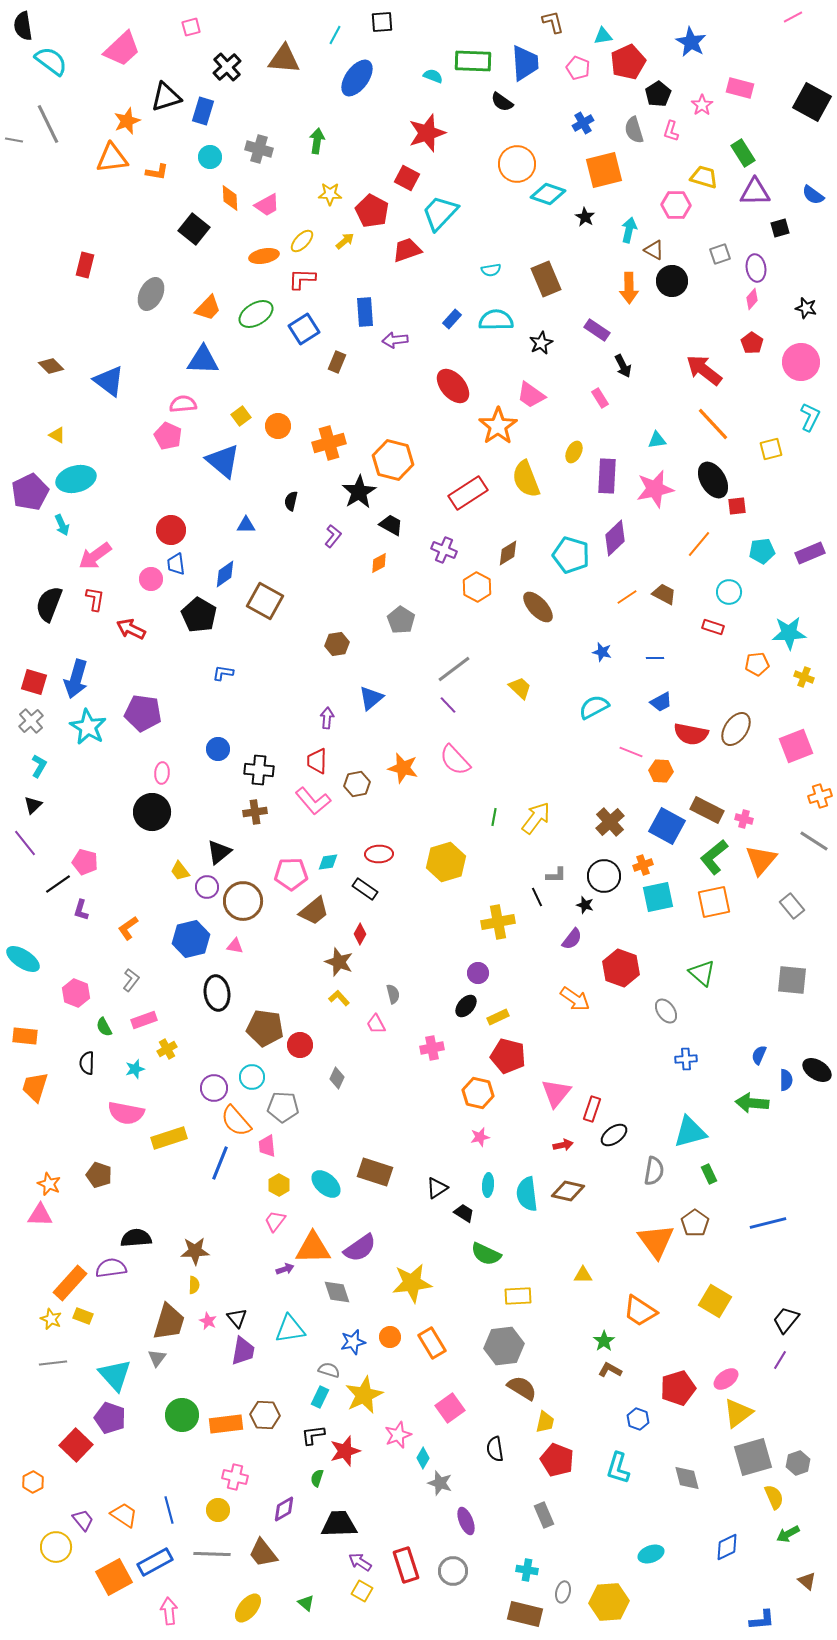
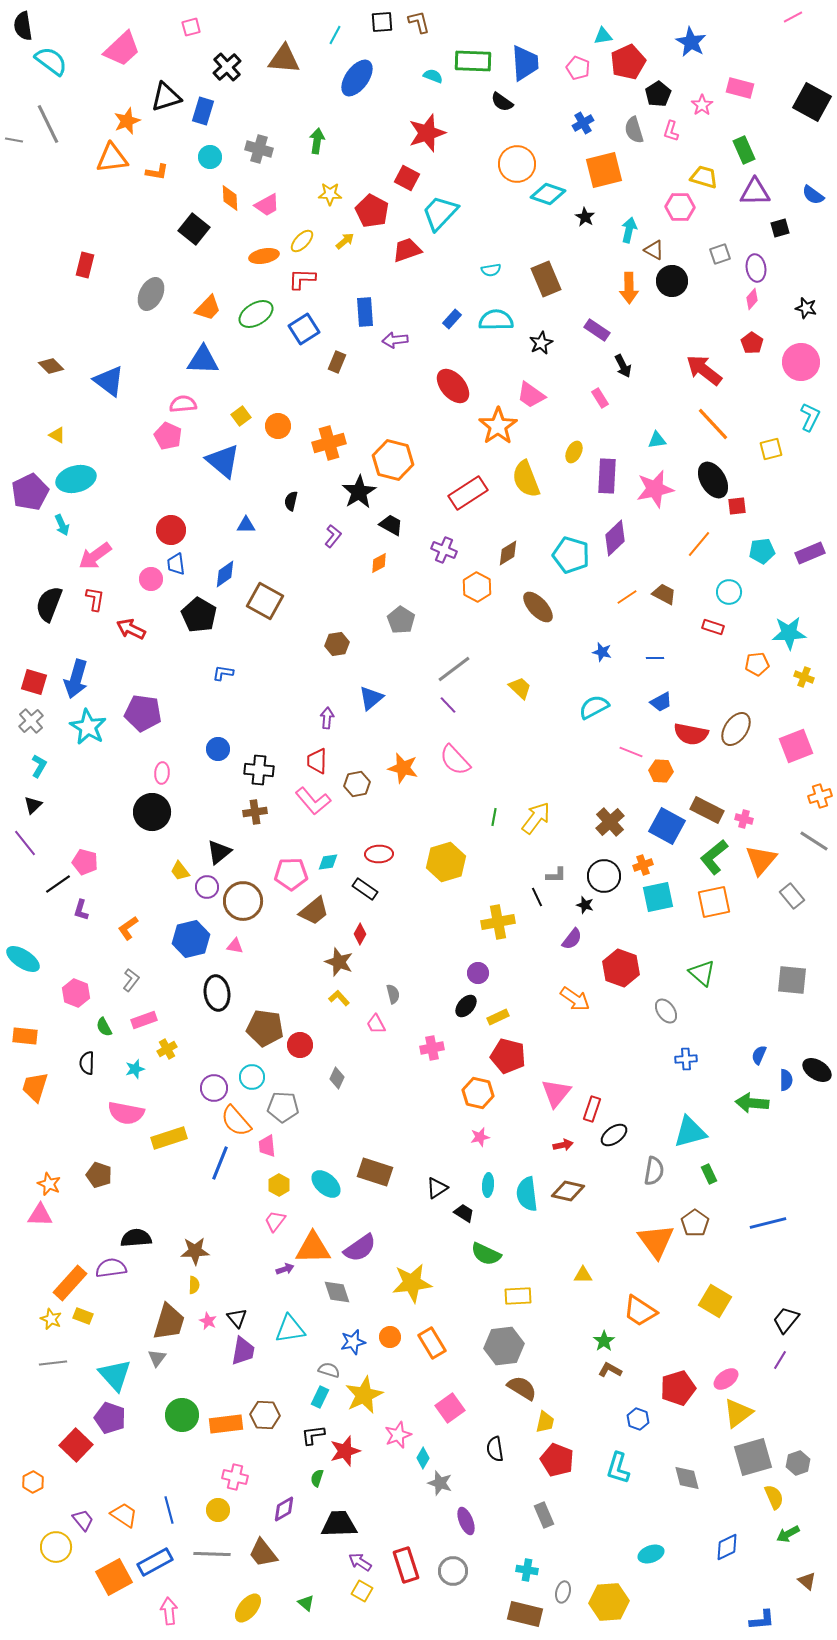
brown L-shape at (553, 22): moved 134 px left
green rectangle at (743, 153): moved 1 px right, 3 px up; rotated 8 degrees clockwise
pink hexagon at (676, 205): moved 4 px right, 2 px down
gray rectangle at (792, 906): moved 10 px up
